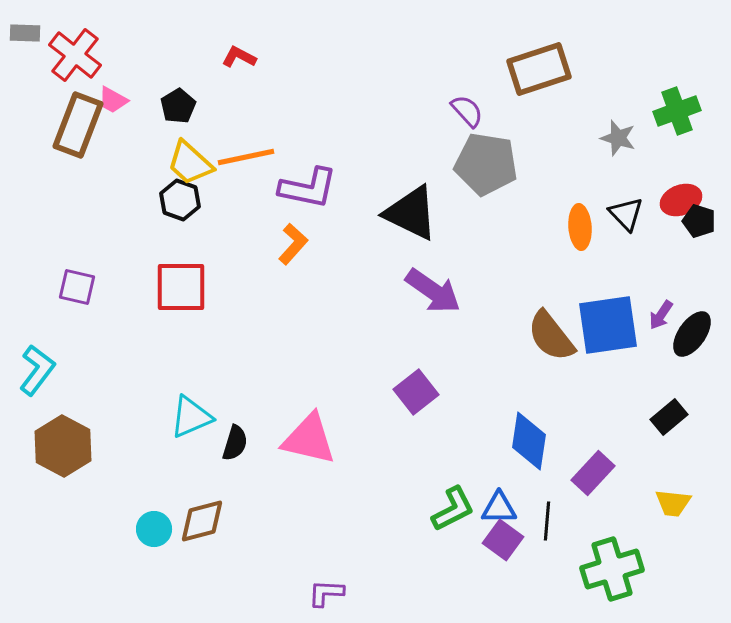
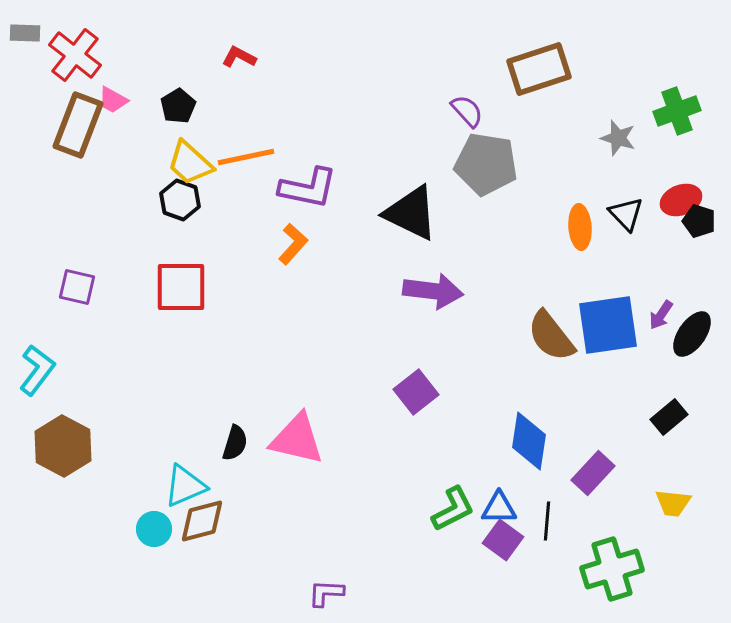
purple arrow at (433, 291): rotated 28 degrees counterclockwise
cyan triangle at (191, 417): moved 6 px left, 69 px down
pink triangle at (309, 439): moved 12 px left
